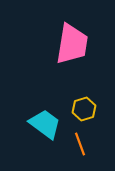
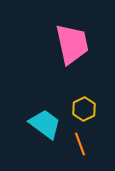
pink trapezoid: rotated 21 degrees counterclockwise
yellow hexagon: rotated 10 degrees counterclockwise
